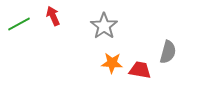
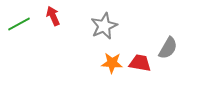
gray star: rotated 12 degrees clockwise
gray semicircle: moved 4 px up; rotated 15 degrees clockwise
red trapezoid: moved 7 px up
